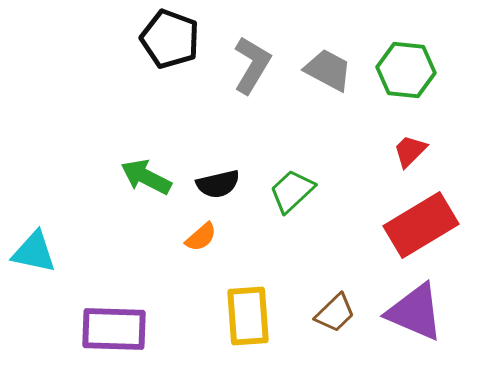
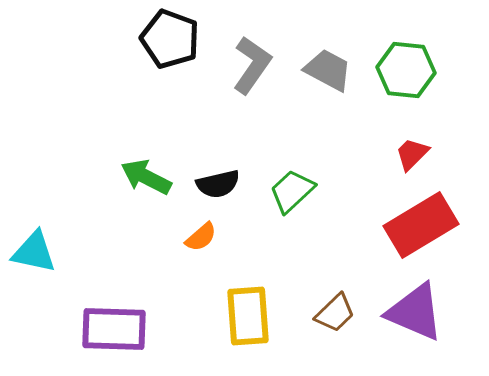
gray L-shape: rotated 4 degrees clockwise
red trapezoid: moved 2 px right, 3 px down
